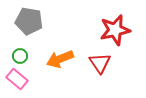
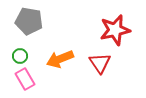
pink rectangle: moved 8 px right; rotated 20 degrees clockwise
